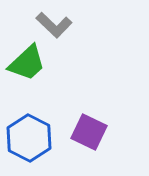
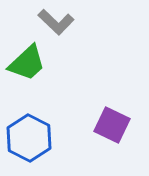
gray L-shape: moved 2 px right, 3 px up
purple square: moved 23 px right, 7 px up
